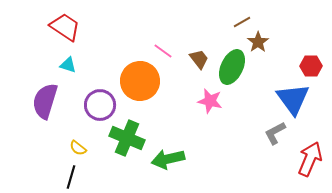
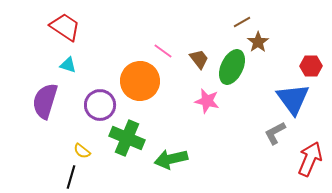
pink star: moved 3 px left
yellow semicircle: moved 4 px right, 3 px down
green arrow: moved 3 px right
